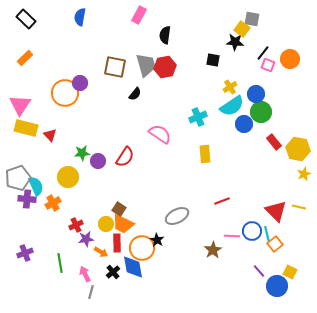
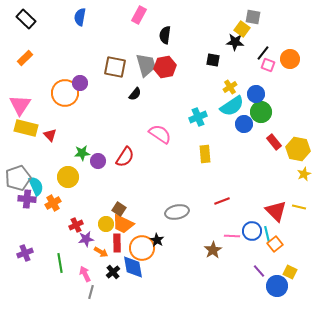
gray square at (252, 19): moved 1 px right, 2 px up
gray ellipse at (177, 216): moved 4 px up; rotated 15 degrees clockwise
